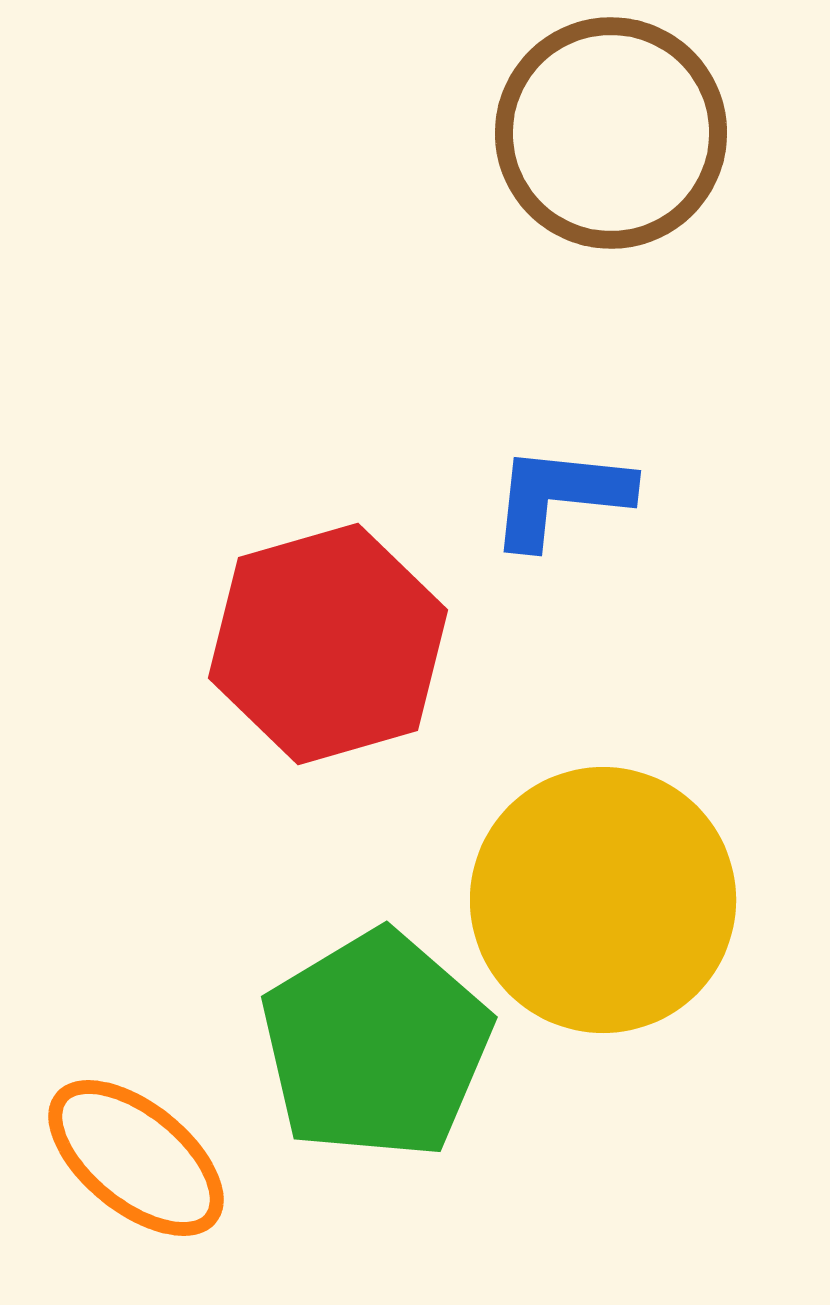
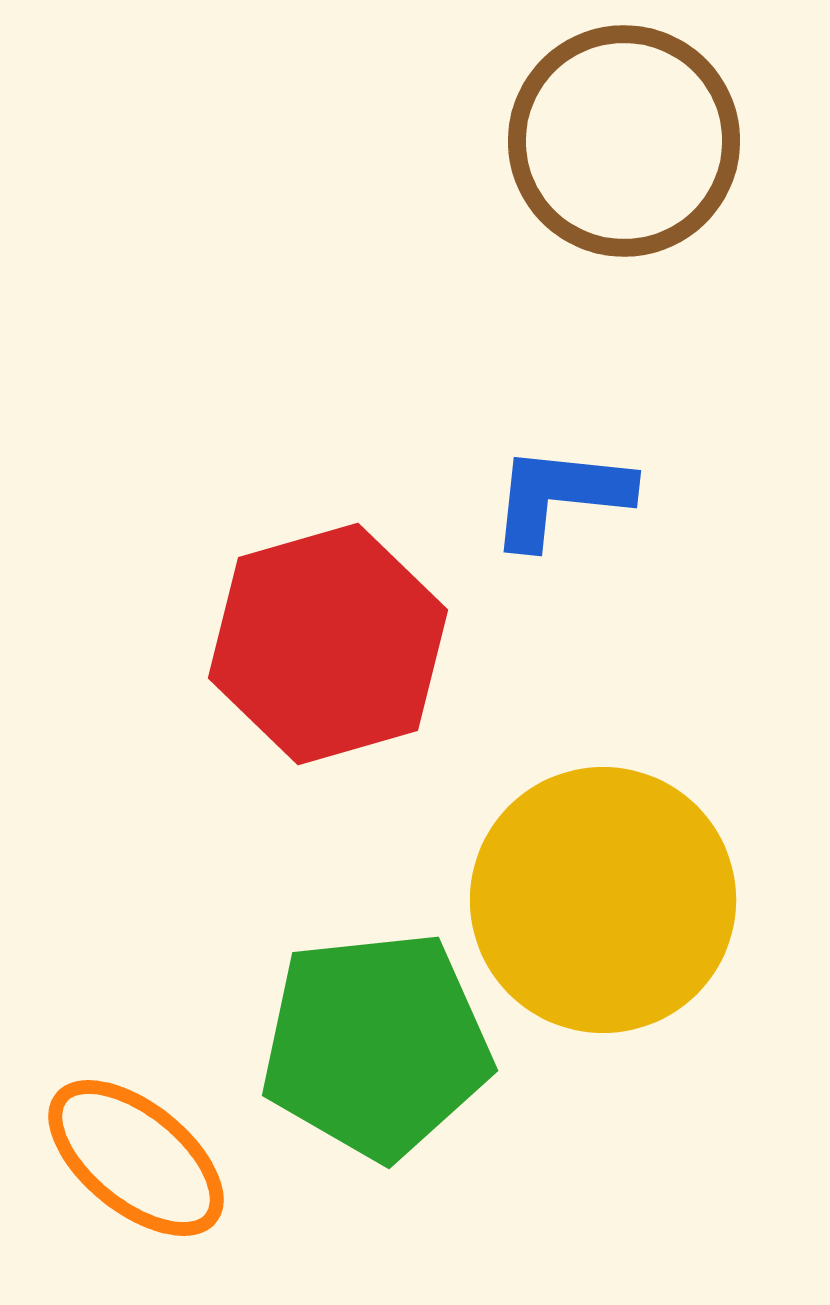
brown circle: moved 13 px right, 8 px down
green pentagon: rotated 25 degrees clockwise
